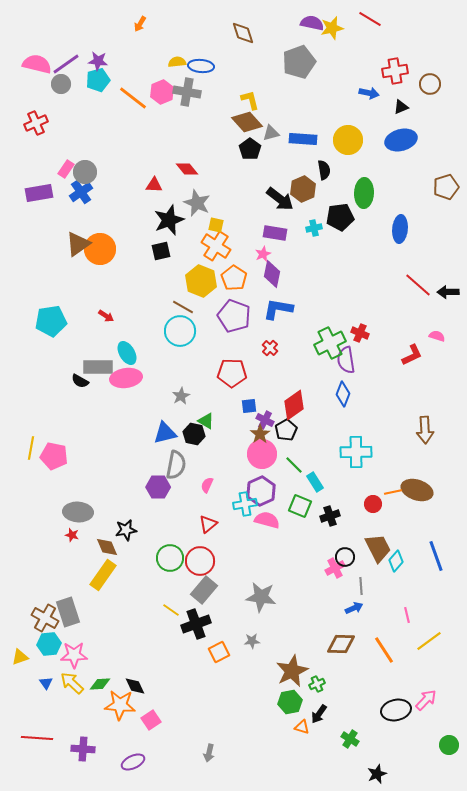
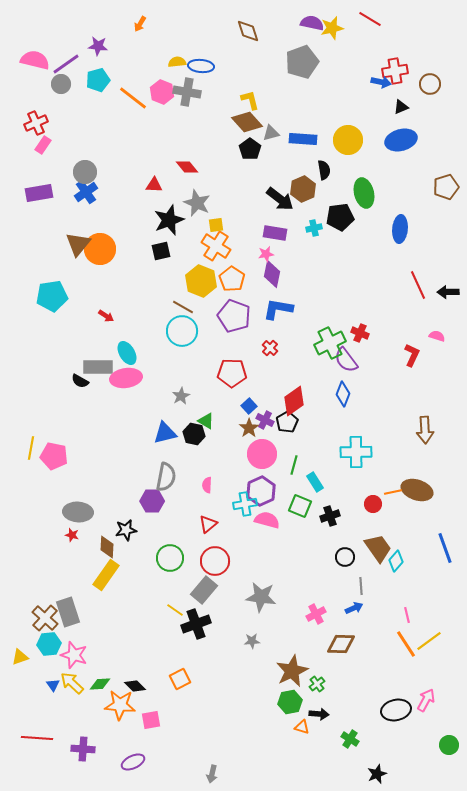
brown diamond at (243, 33): moved 5 px right, 2 px up
purple star at (98, 61): moved 15 px up
gray pentagon at (299, 62): moved 3 px right
pink semicircle at (37, 64): moved 2 px left, 4 px up
pink hexagon at (162, 92): rotated 15 degrees counterclockwise
blue arrow at (369, 93): moved 12 px right, 11 px up
pink rectangle at (66, 169): moved 23 px left, 24 px up
red diamond at (187, 169): moved 2 px up
blue cross at (81, 192): moved 5 px right
green ellipse at (364, 193): rotated 16 degrees counterclockwise
yellow square at (216, 225): rotated 21 degrees counterclockwise
brown triangle at (78, 244): rotated 16 degrees counterclockwise
pink star at (263, 254): moved 3 px right; rotated 14 degrees clockwise
orange pentagon at (234, 278): moved 2 px left, 1 px down
red line at (418, 285): rotated 24 degrees clockwise
cyan pentagon at (51, 321): moved 1 px right, 25 px up
cyan circle at (180, 331): moved 2 px right
red L-shape at (412, 355): rotated 40 degrees counterclockwise
purple semicircle at (346, 360): rotated 28 degrees counterclockwise
red diamond at (294, 405): moved 4 px up
blue square at (249, 406): rotated 35 degrees counterclockwise
black pentagon at (286, 430): moved 1 px right, 8 px up
brown star at (260, 434): moved 11 px left, 6 px up
gray semicircle at (176, 465): moved 10 px left, 12 px down
green line at (294, 465): rotated 60 degrees clockwise
pink semicircle at (207, 485): rotated 21 degrees counterclockwise
purple hexagon at (158, 487): moved 6 px left, 14 px down
brown diamond at (107, 547): rotated 25 degrees clockwise
brown trapezoid at (378, 548): rotated 8 degrees counterclockwise
blue line at (436, 556): moved 9 px right, 8 px up
red circle at (200, 561): moved 15 px right
pink cross at (335, 568): moved 19 px left, 46 px down
yellow rectangle at (103, 575): moved 3 px right
yellow line at (171, 610): moved 4 px right
brown cross at (45, 618): rotated 12 degrees clockwise
orange line at (384, 650): moved 22 px right, 6 px up
orange square at (219, 652): moved 39 px left, 27 px down
pink star at (74, 655): rotated 20 degrees clockwise
blue triangle at (46, 683): moved 7 px right, 2 px down
green cross at (317, 684): rotated 14 degrees counterclockwise
black diamond at (135, 686): rotated 20 degrees counterclockwise
pink arrow at (426, 700): rotated 15 degrees counterclockwise
black arrow at (319, 714): rotated 120 degrees counterclockwise
pink square at (151, 720): rotated 24 degrees clockwise
gray arrow at (209, 753): moved 3 px right, 21 px down
